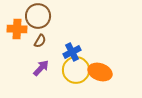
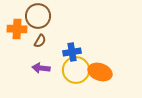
blue cross: rotated 18 degrees clockwise
purple arrow: rotated 126 degrees counterclockwise
